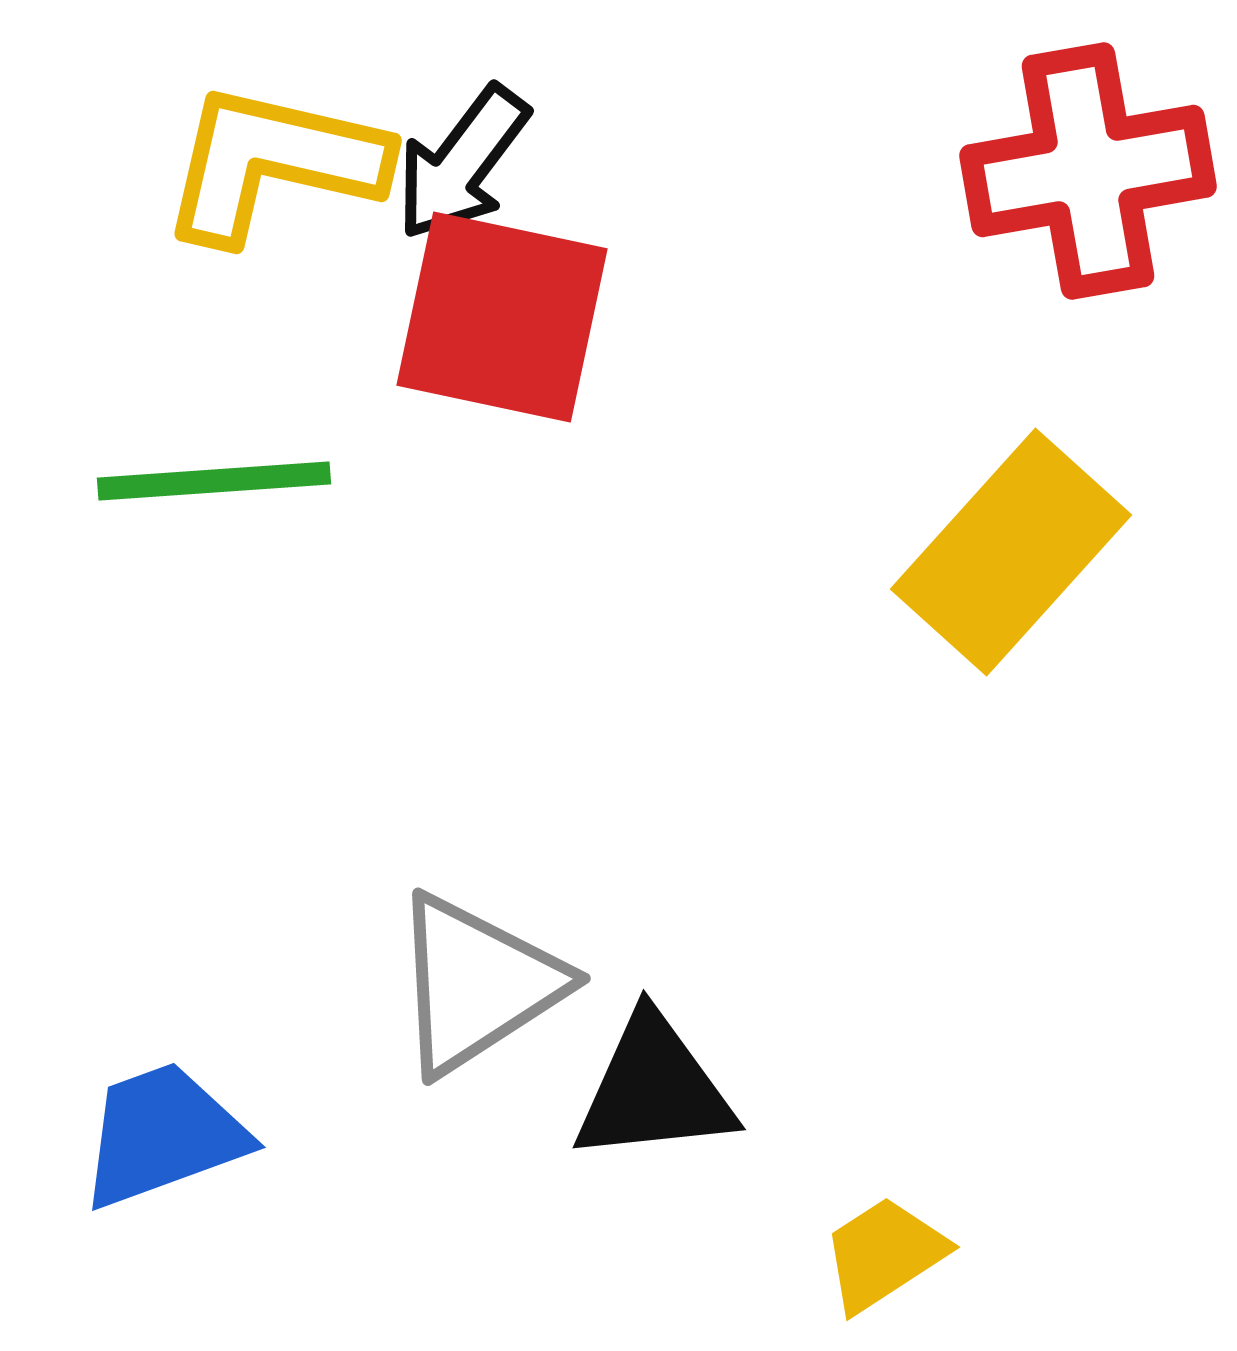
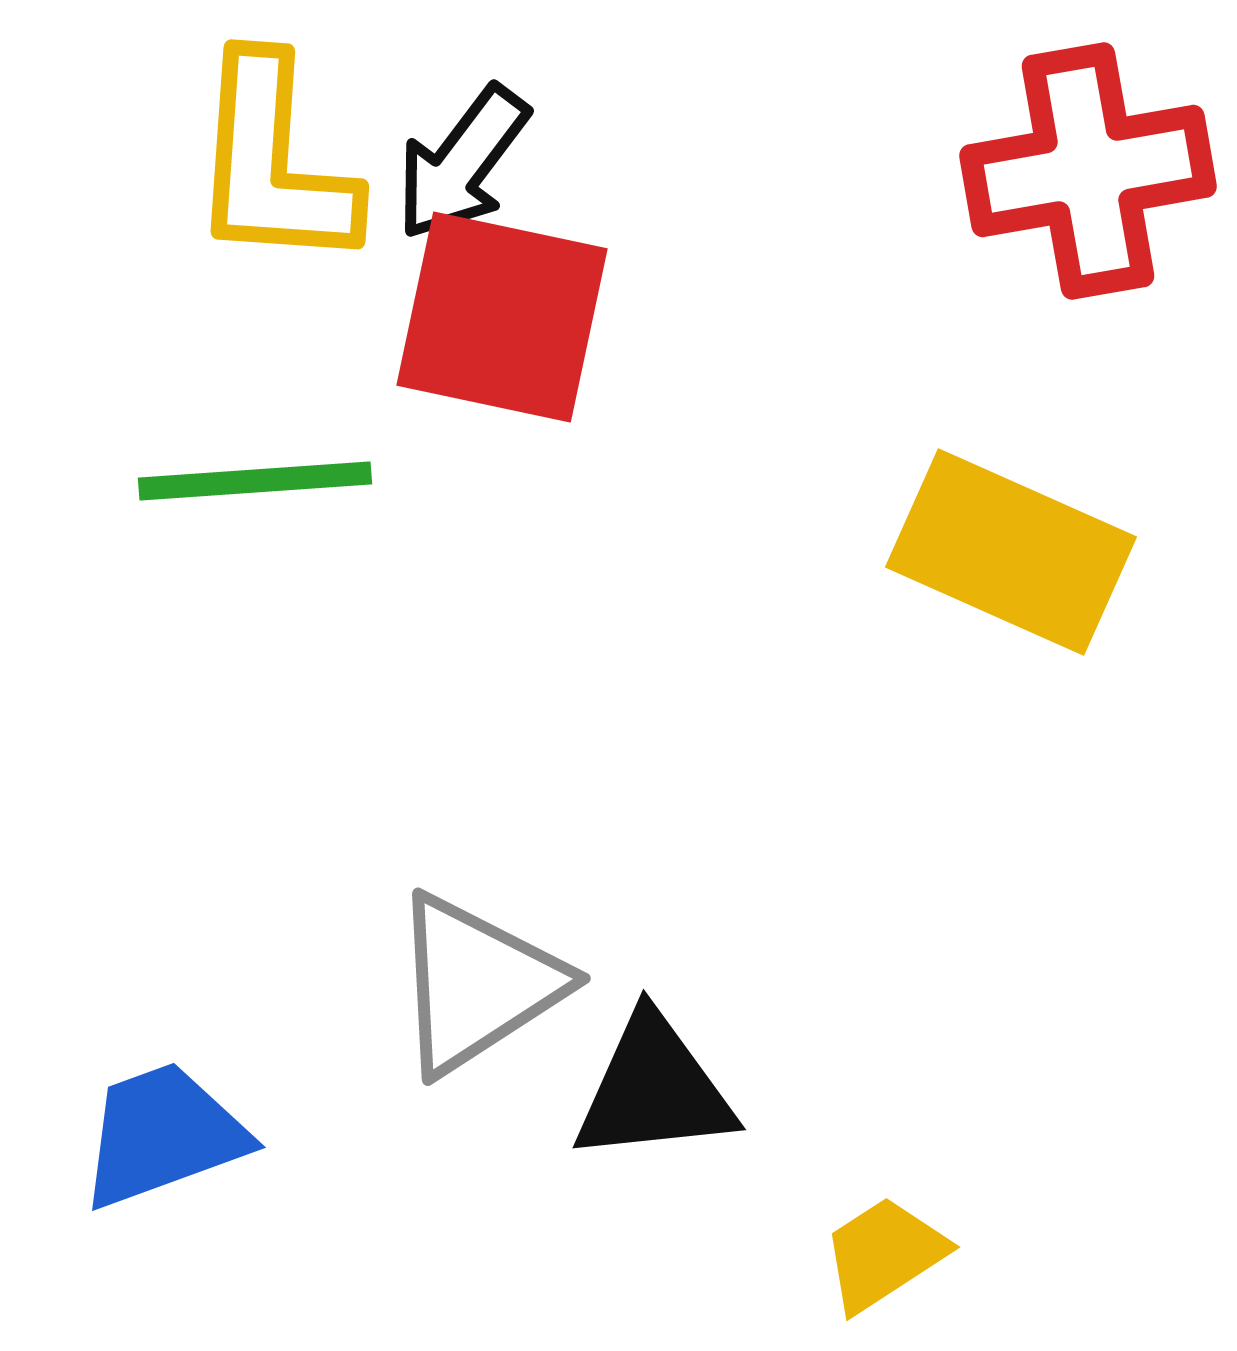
yellow L-shape: rotated 99 degrees counterclockwise
green line: moved 41 px right
yellow rectangle: rotated 72 degrees clockwise
